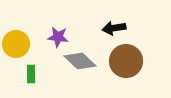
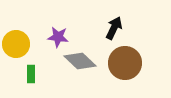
black arrow: rotated 125 degrees clockwise
brown circle: moved 1 px left, 2 px down
